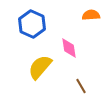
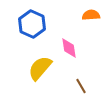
yellow semicircle: moved 1 px down
